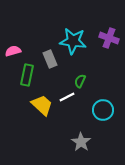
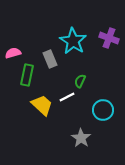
cyan star: rotated 24 degrees clockwise
pink semicircle: moved 2 px down
gray star: moved 4 px up
